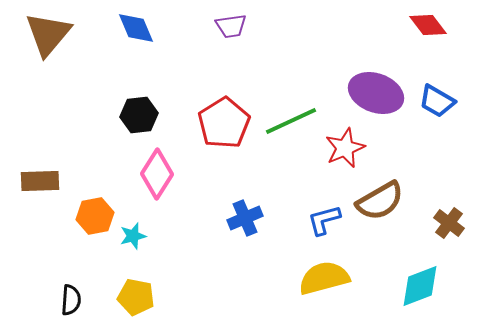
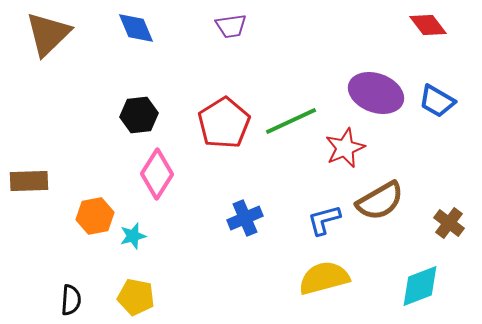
brown triangle: rotated 6 degrees clockwise
brown rectangle: moved 11 px left
